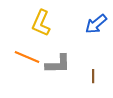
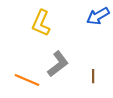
blue arrow: moved 2 px right, 8 px up; rotated 10 degrees clockwise
orange line: moved 23 px down
gray L-shape: rotated 36 degrees counterclockwise
